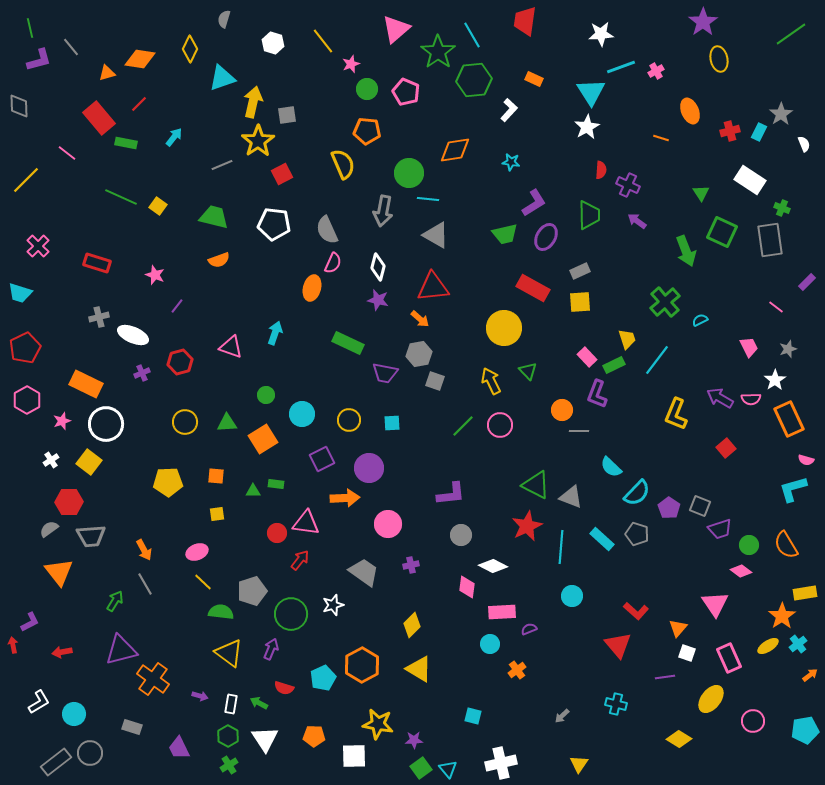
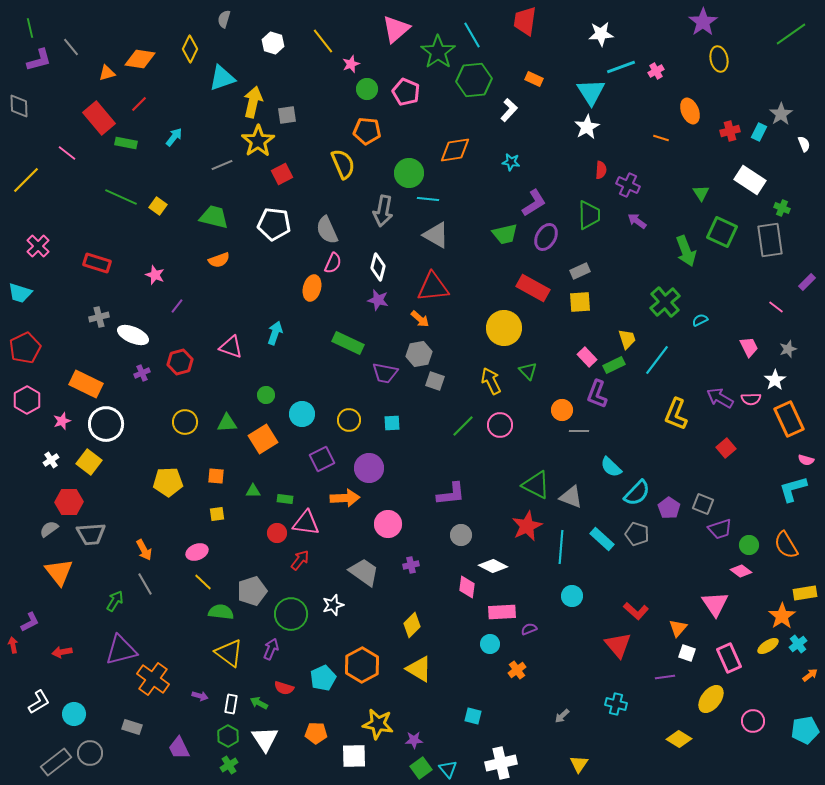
green rectangle at (276, 484): moved 9 px right, 15 px down
gray square at (700, 506): moved 3 px right, 2 px up
gray trapezoid at (91, 536): moved 2 px up
orange pentagon at (314, 736): moved 2 px right, 3 px up
